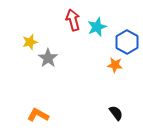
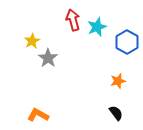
yellow star: moved 2 px right, 1 px up; rotated 14 degrees counterclockwise
orange star: moved 3 px right, 16 px down; rotated 21 degrees counterclockwise
